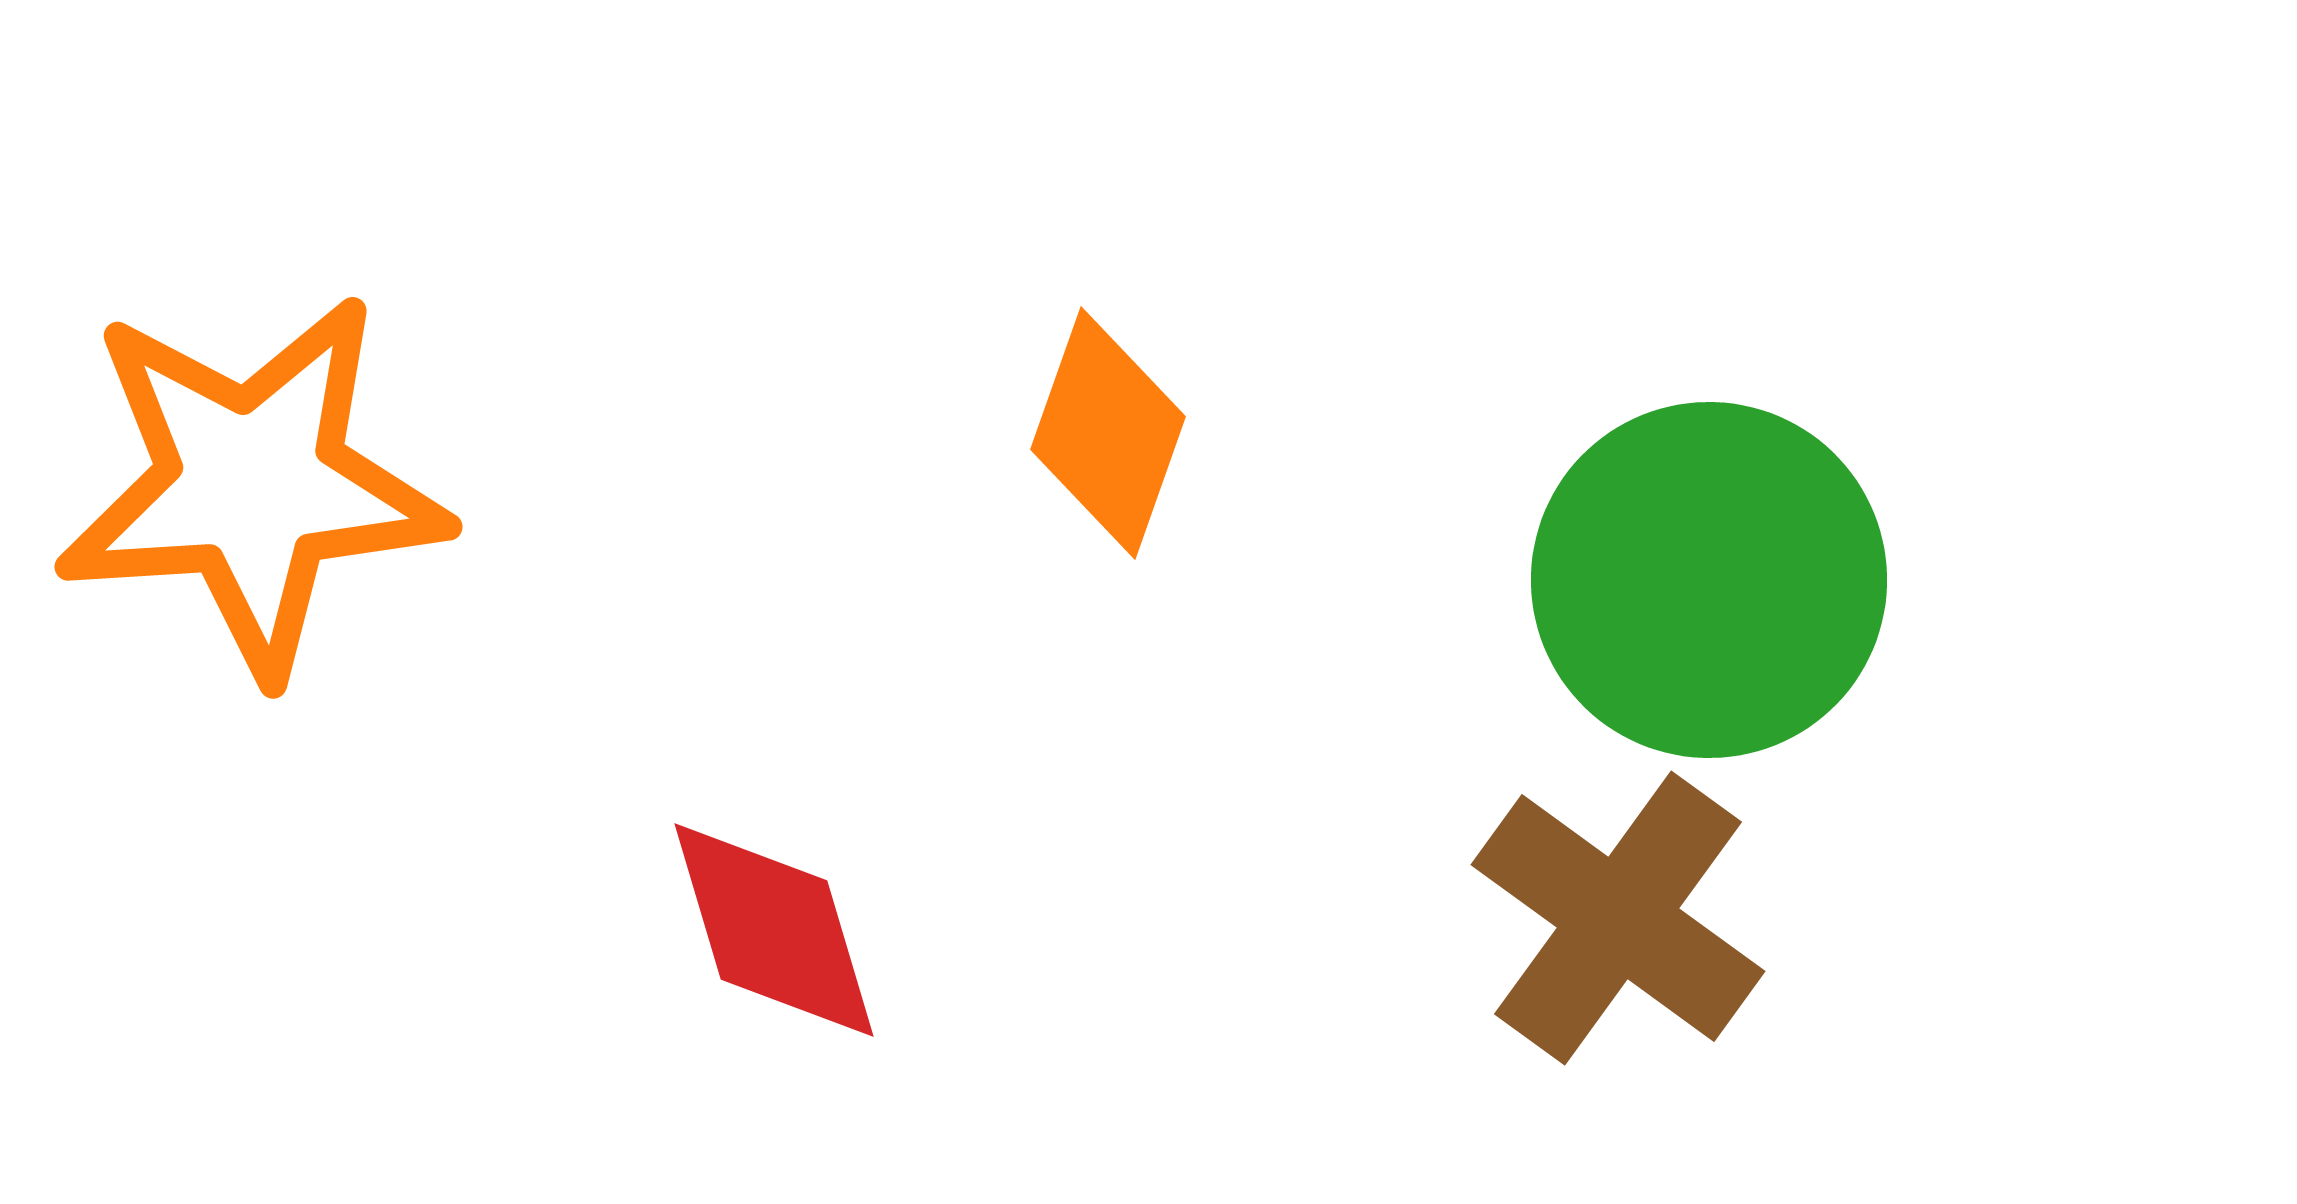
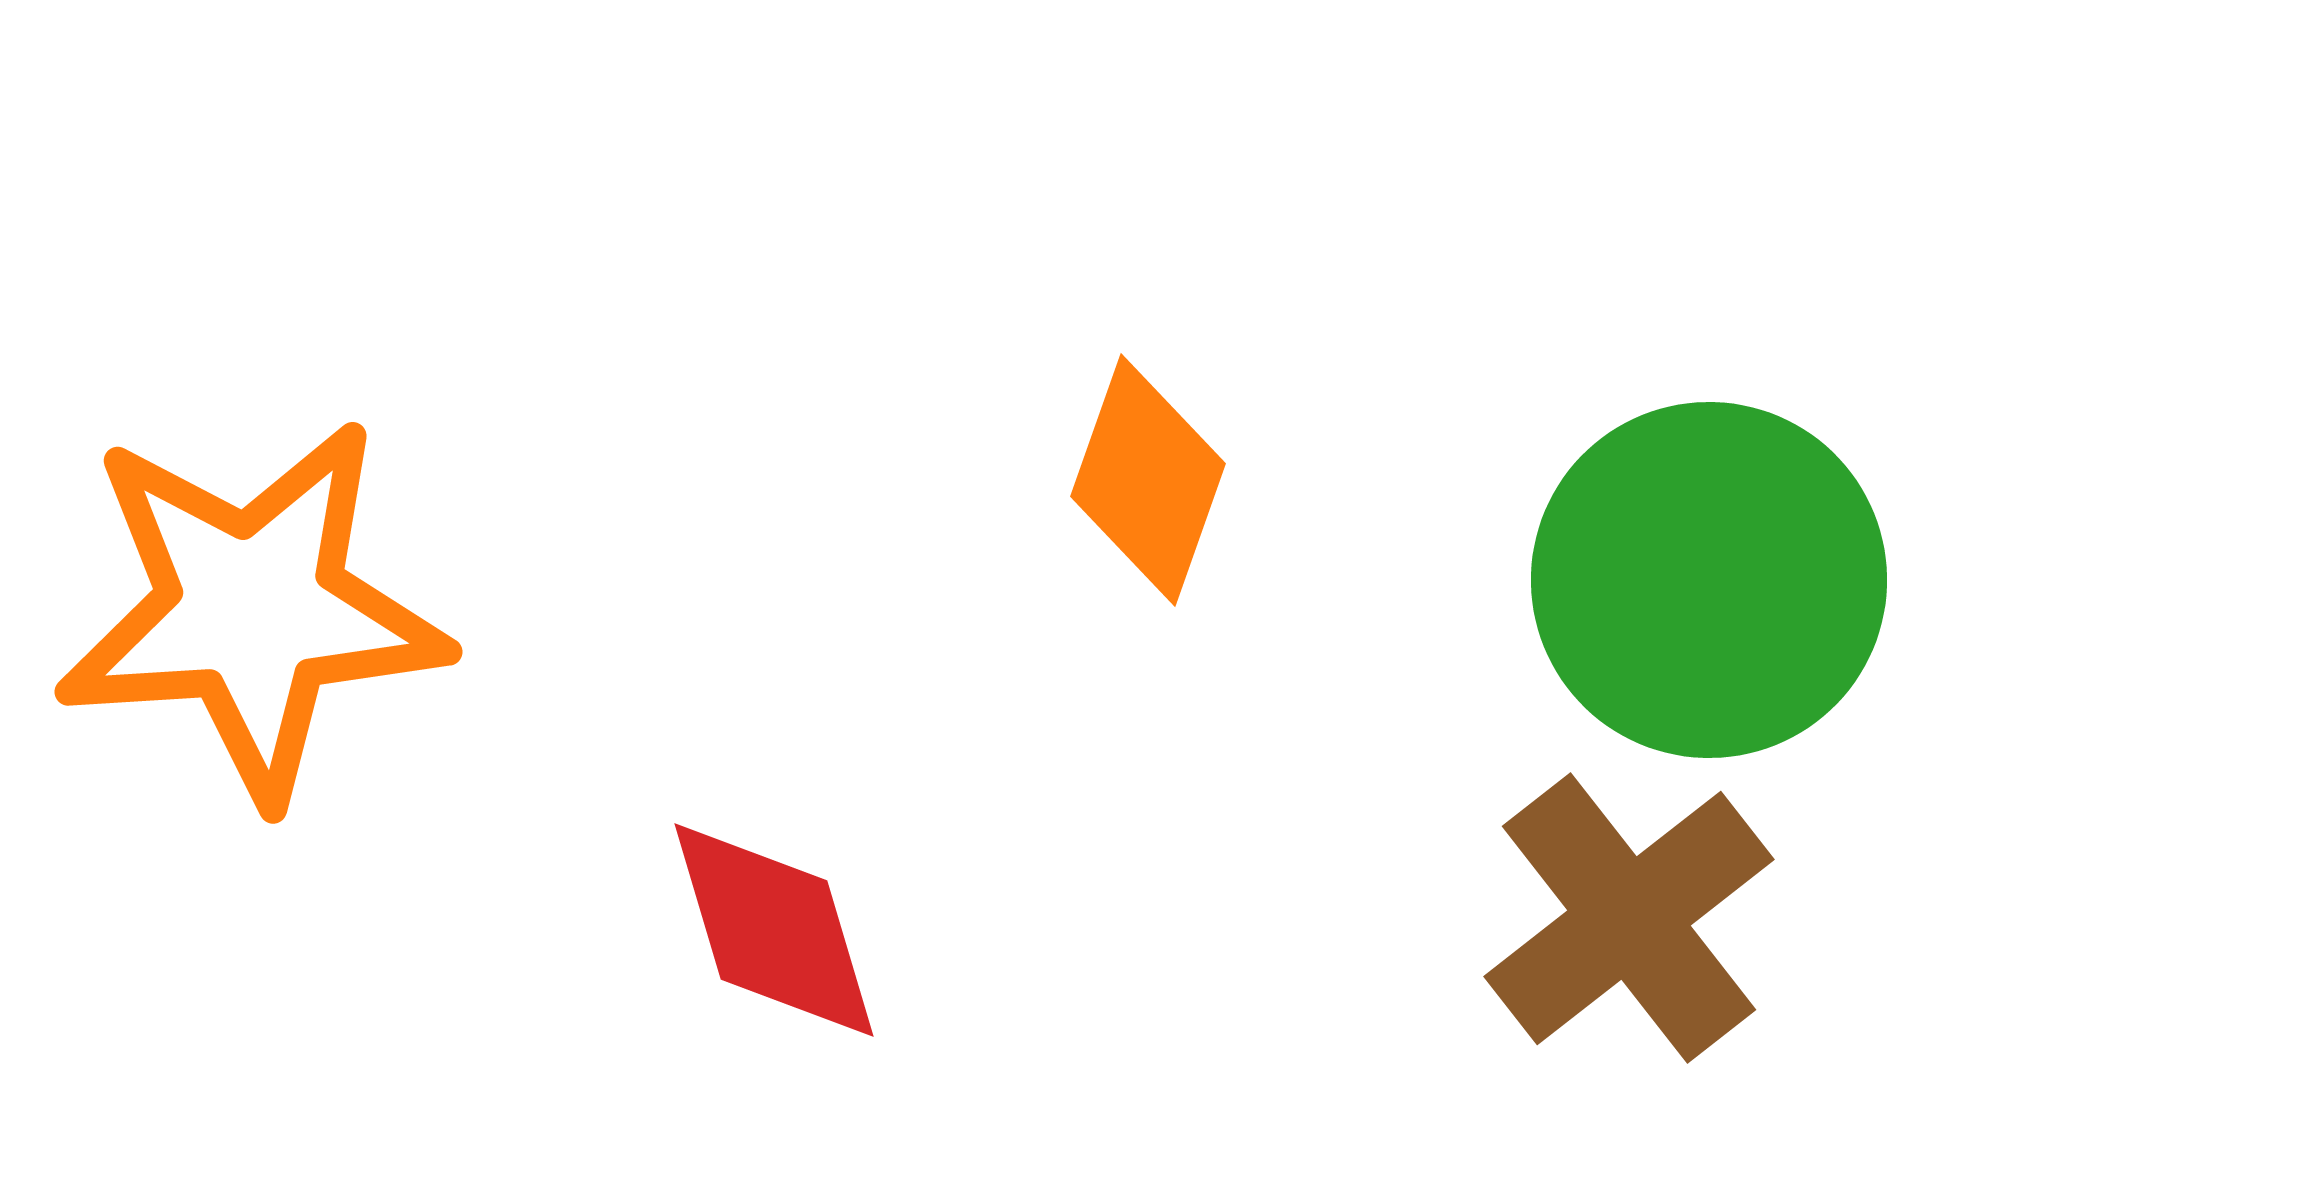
orange diamond: moved 40 px right, 47 px down
orange star: moved 125 px down
brown cross: moved 11 px right; rotated 16 degrees clockwise
